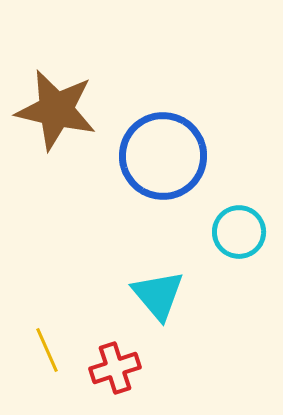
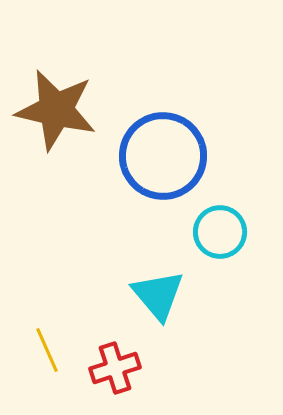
cyan circle: moved 19 px left
